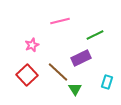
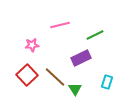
pink line: moved 4 px down
pink star: rotated 16 degrees clockwise
brown line: moved 3 px left, 5 px down
